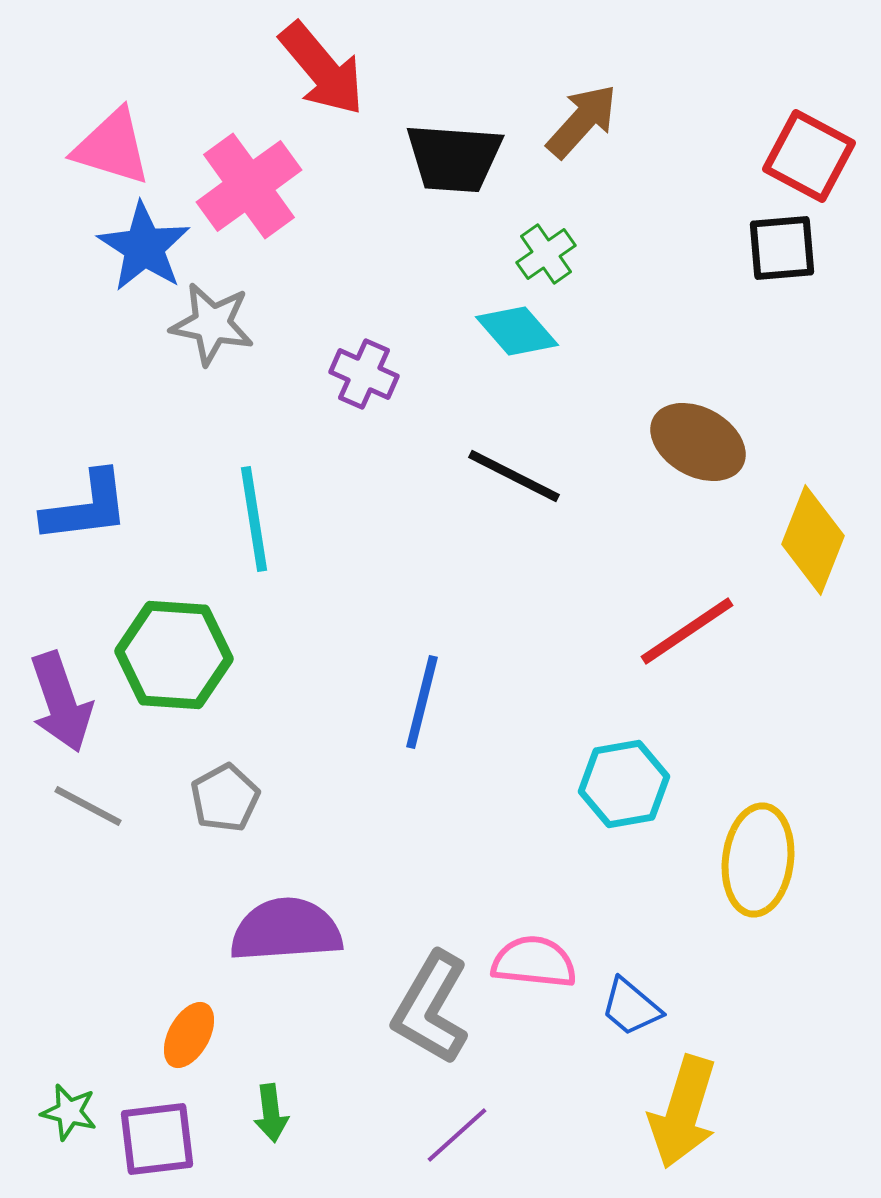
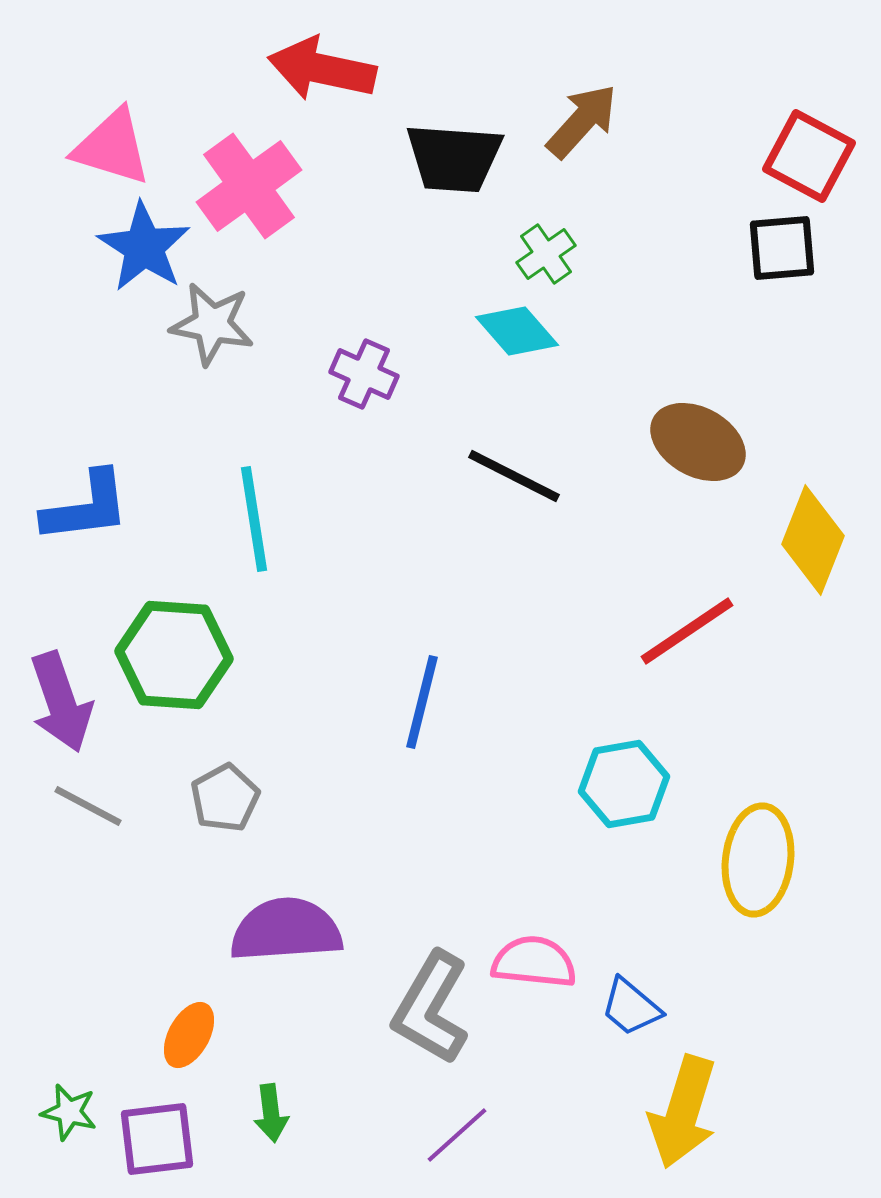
red arrow: rotated 142 degrees clockwise
